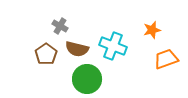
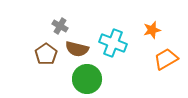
cyan cross: moved 3 px up
orange trapezoid: rotated 10 degrees counterclockwise
